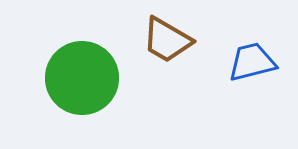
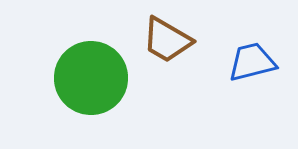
green circle: moved 9 px right
